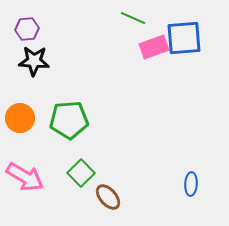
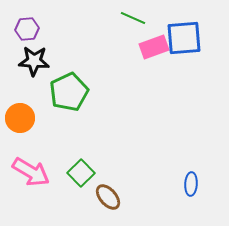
green pentagon: moved 28 px up; rotated 21 degrees counterclockwise
pink arrow: moved 6 px right, 5 px up
